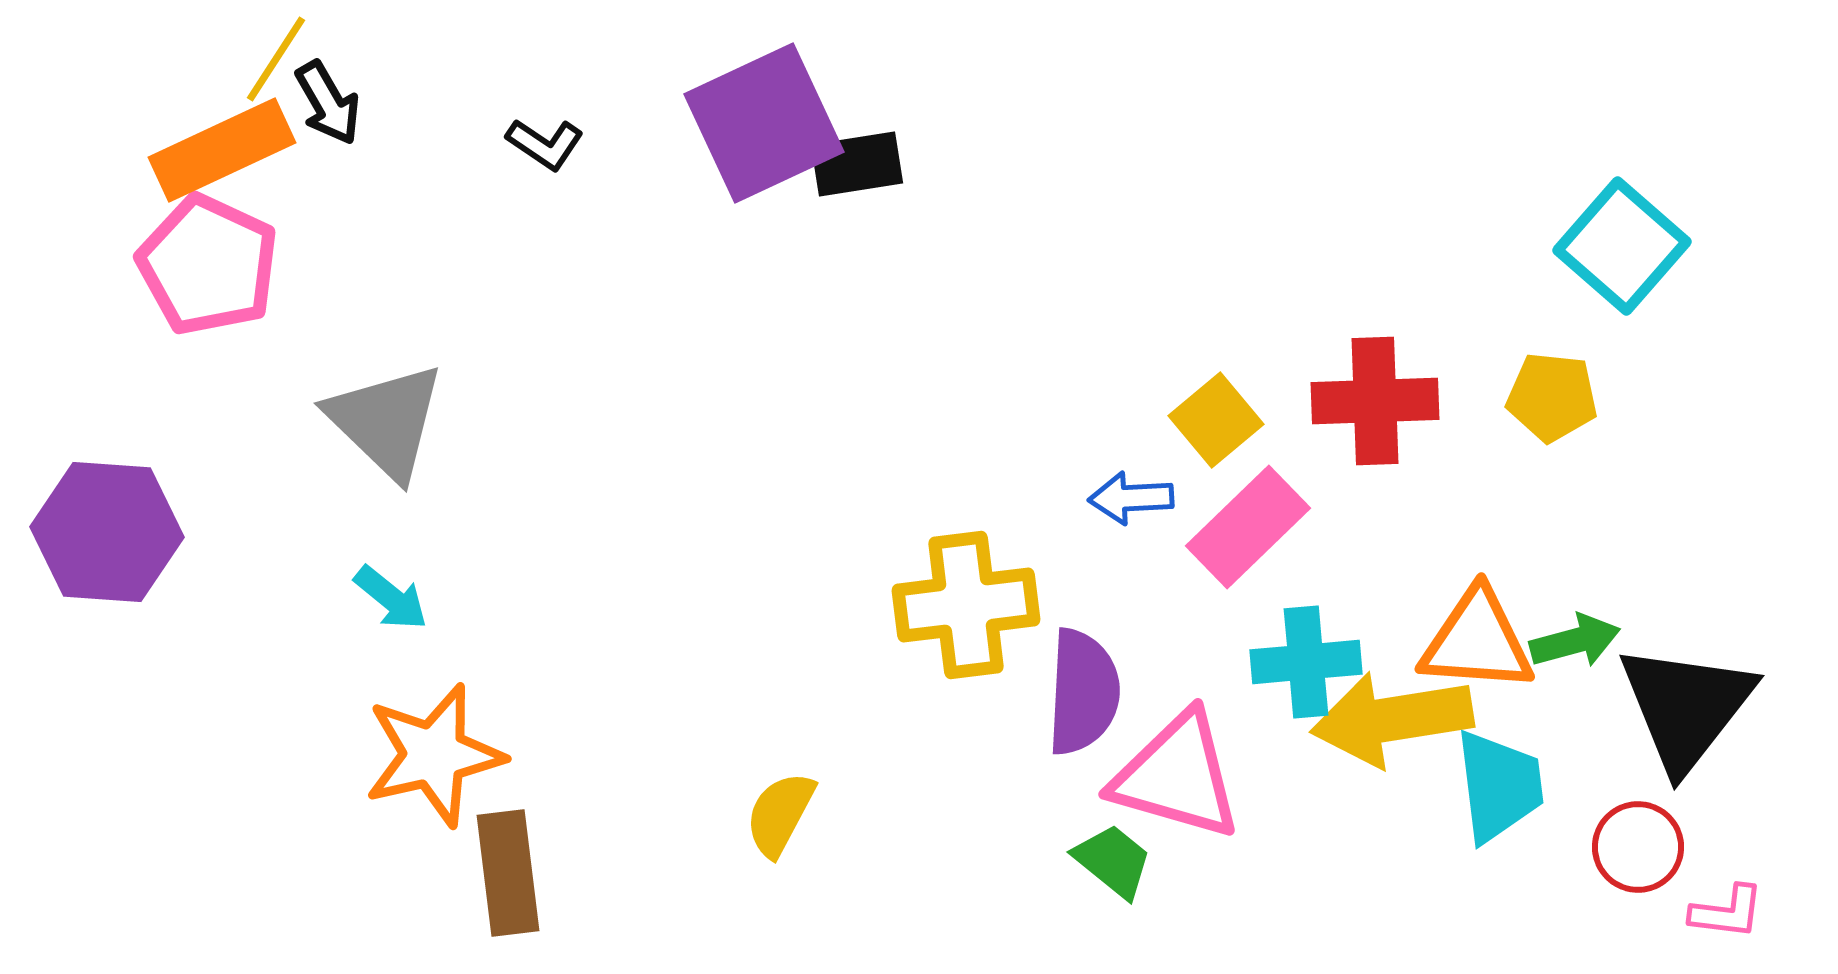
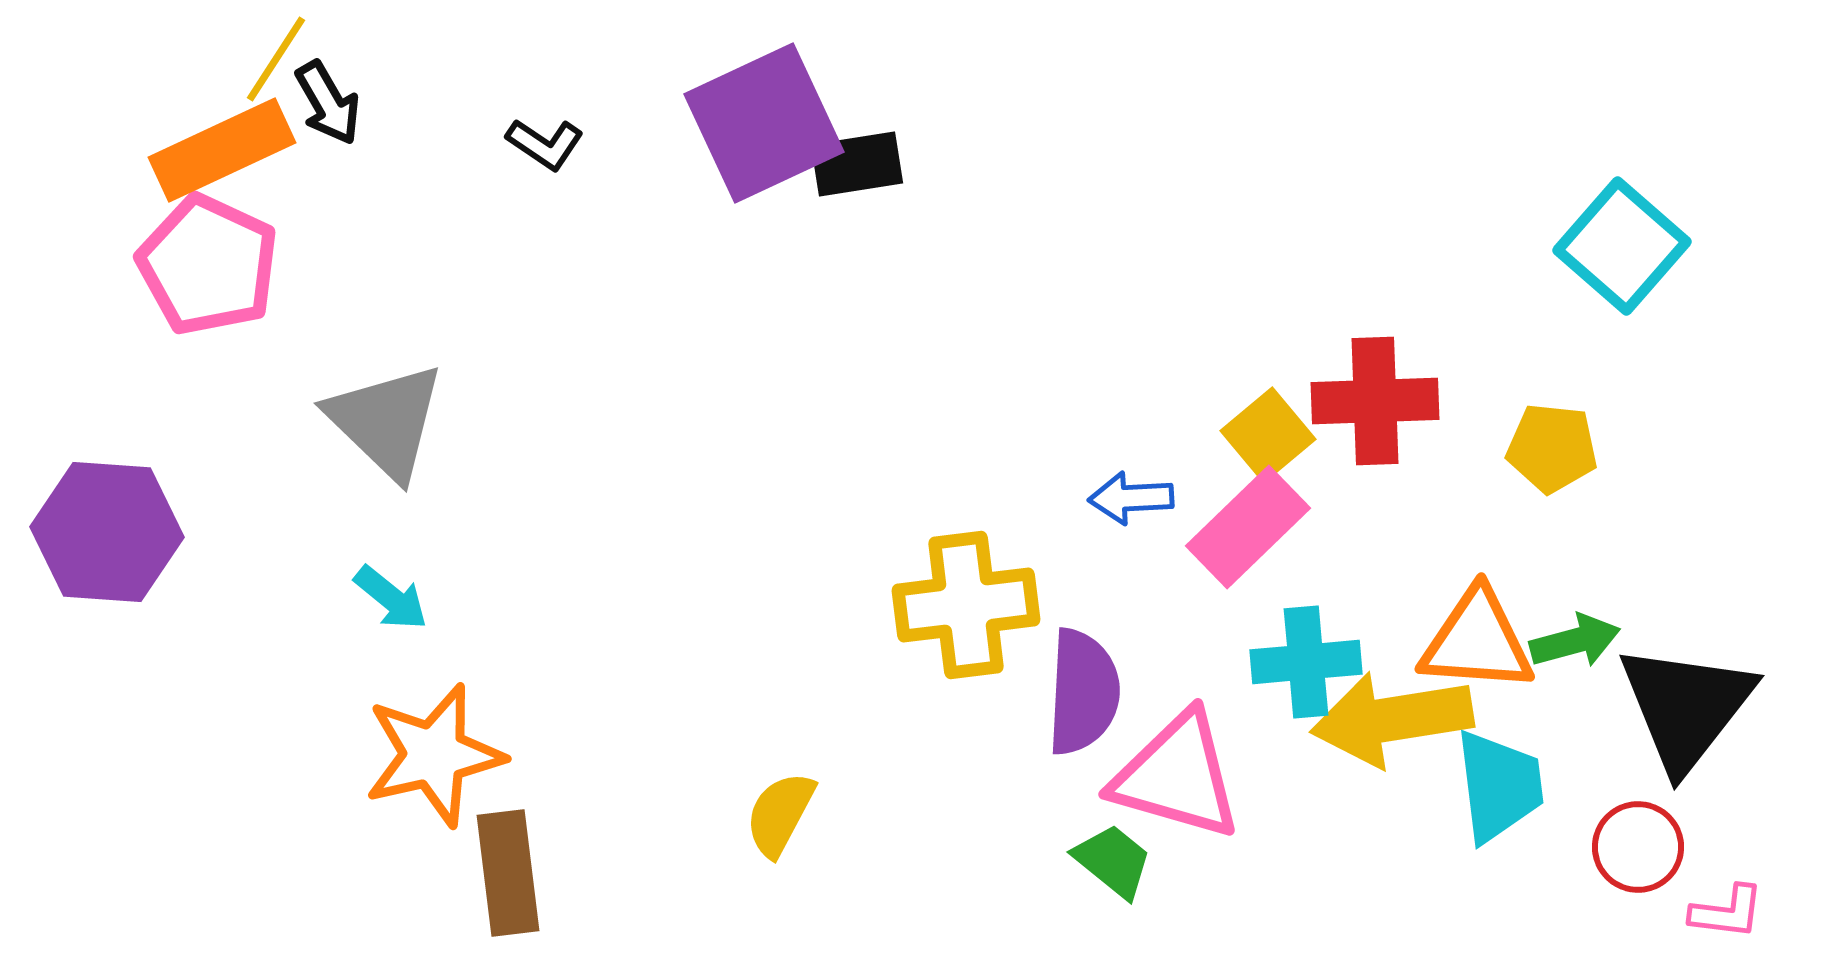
yellow pentagon: moved 51 px down
yellow square: moved 52 px right, 15 px down
